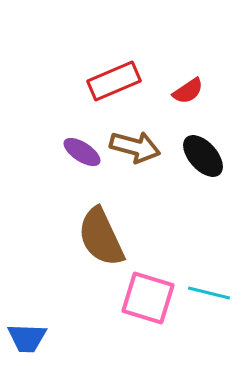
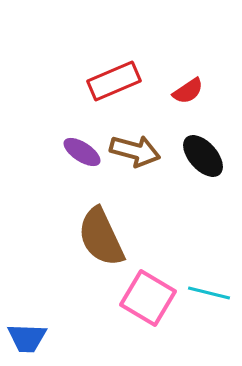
brown arrow: moved 4 px down
pink square: rotated 14 degrees clockwise
